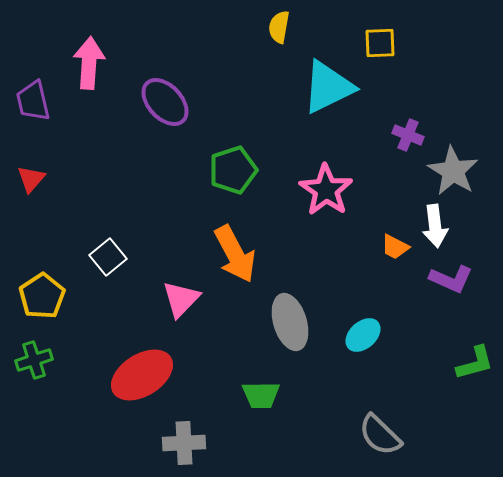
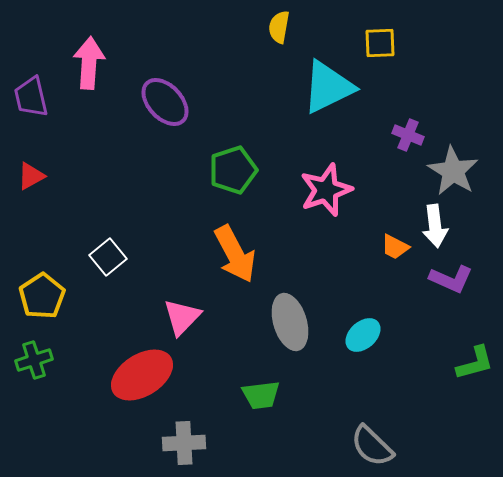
purple trapezoid: moved 2 px left, 4 px up
red triangle: moved 3 px up; rotated 20 degrees clockwise
pink star: rotated 18 degrees clockwise
pink triangle: moved 1 px right, 18 px down
green trapezoid: rotated 6 degrees counterclockwise
gray semicircle: moved 8 px left, 11 px down
